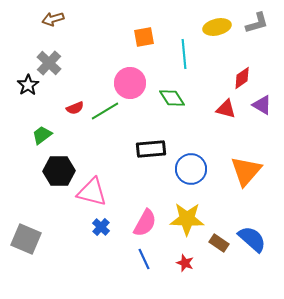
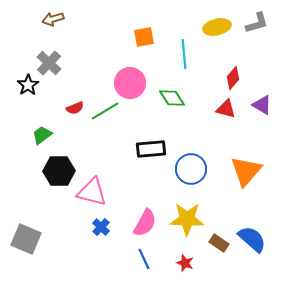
red diamond: moved 9 px left; rotated 15 degrees counterclockwise
